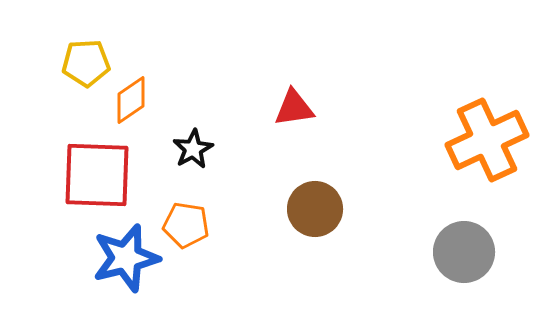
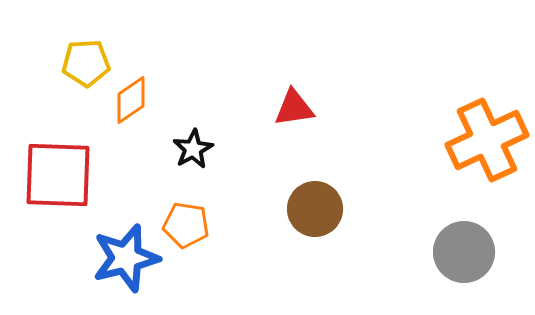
red square: moved 39 px left
